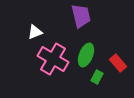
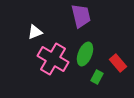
green ellipse: moved 1 px left, 1 px up
